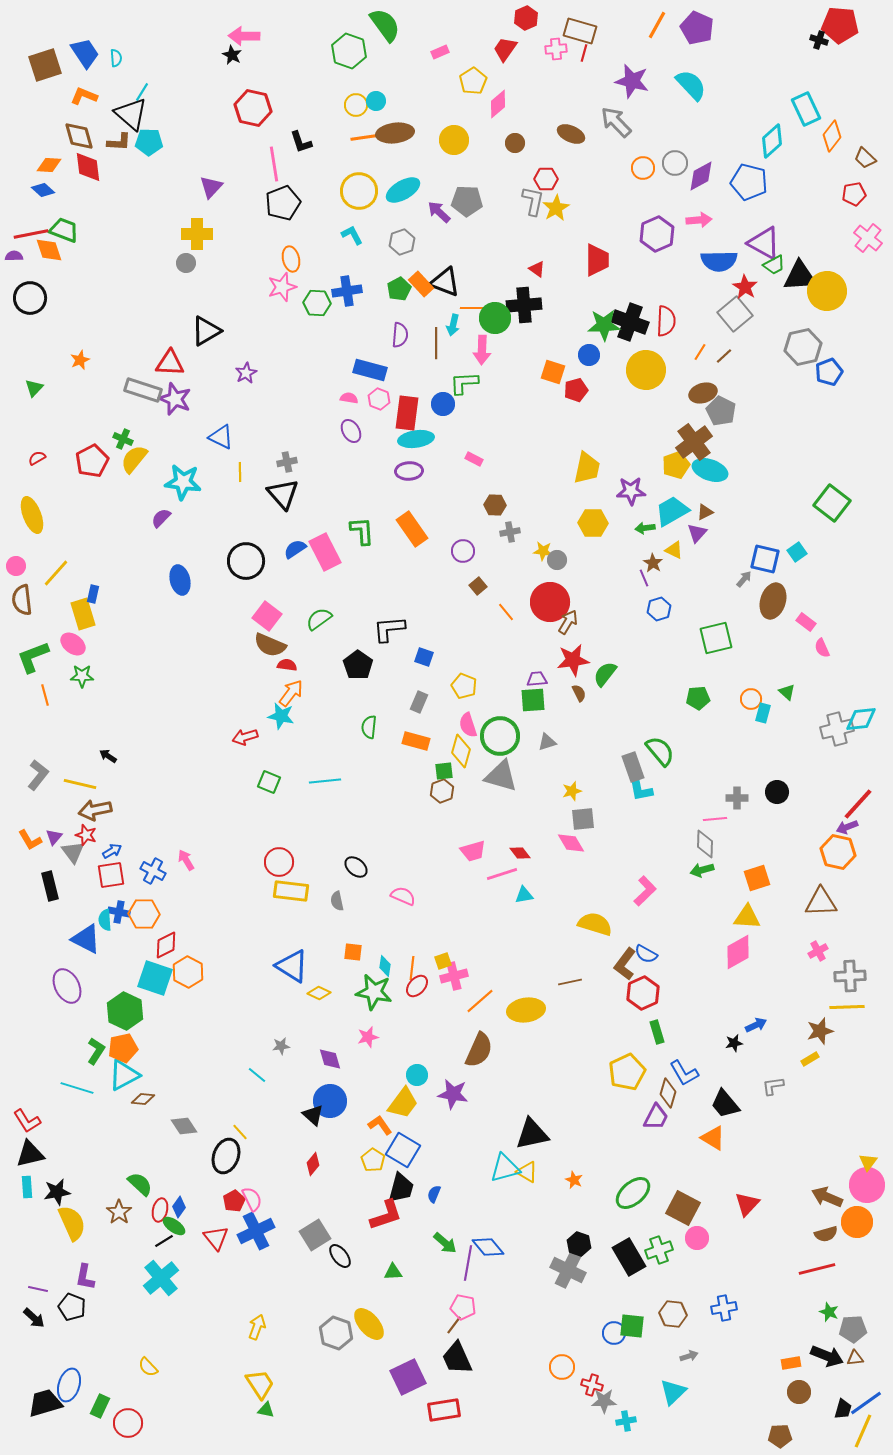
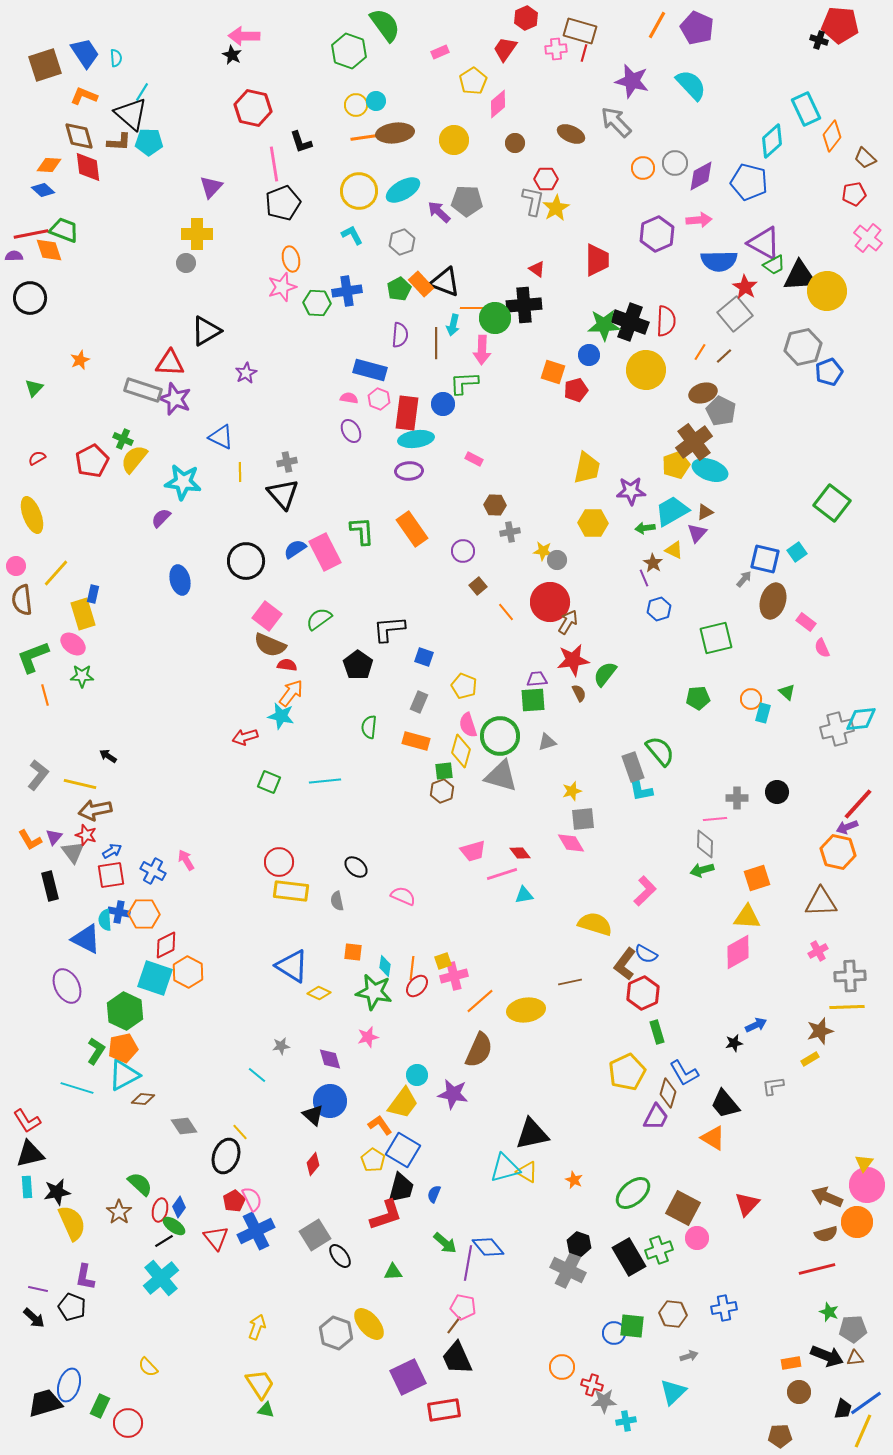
yellow triangle at (868, 1162): moved 4 px left, 1 px down
